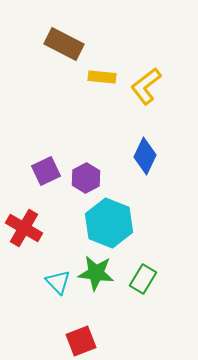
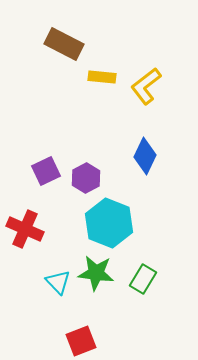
red cross: moved 1 px right, 1 px down; rotated 6 degrees counterclockwise
